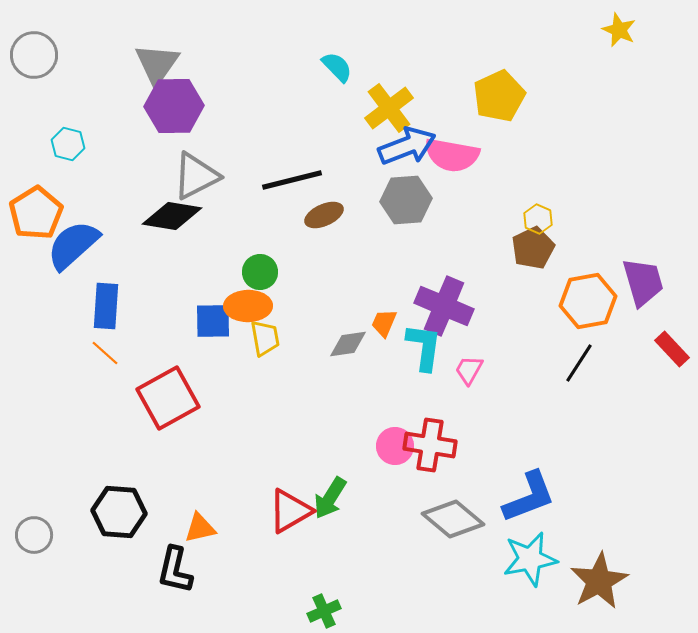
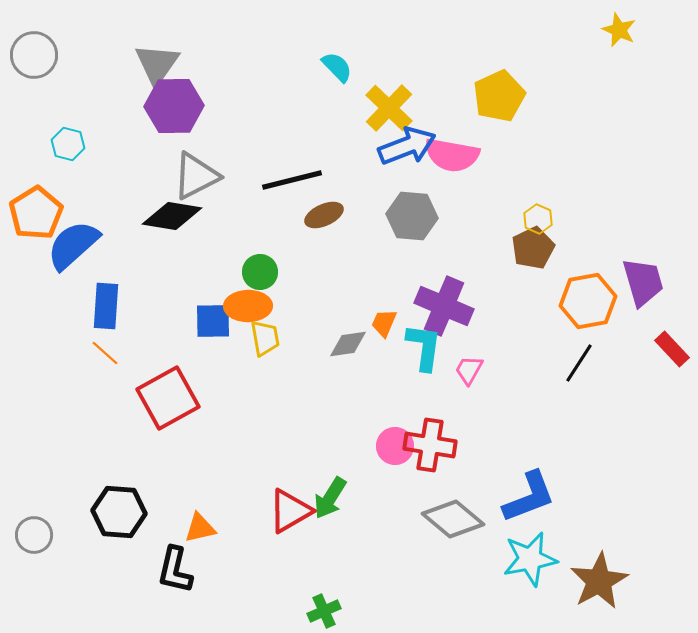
yellow cross at (389, 108): rotated 9 degrees counterclockwise
gray hexagon at (406, 200): moved 6 px right, 16 px down; rotated 9 degrees clockwise
